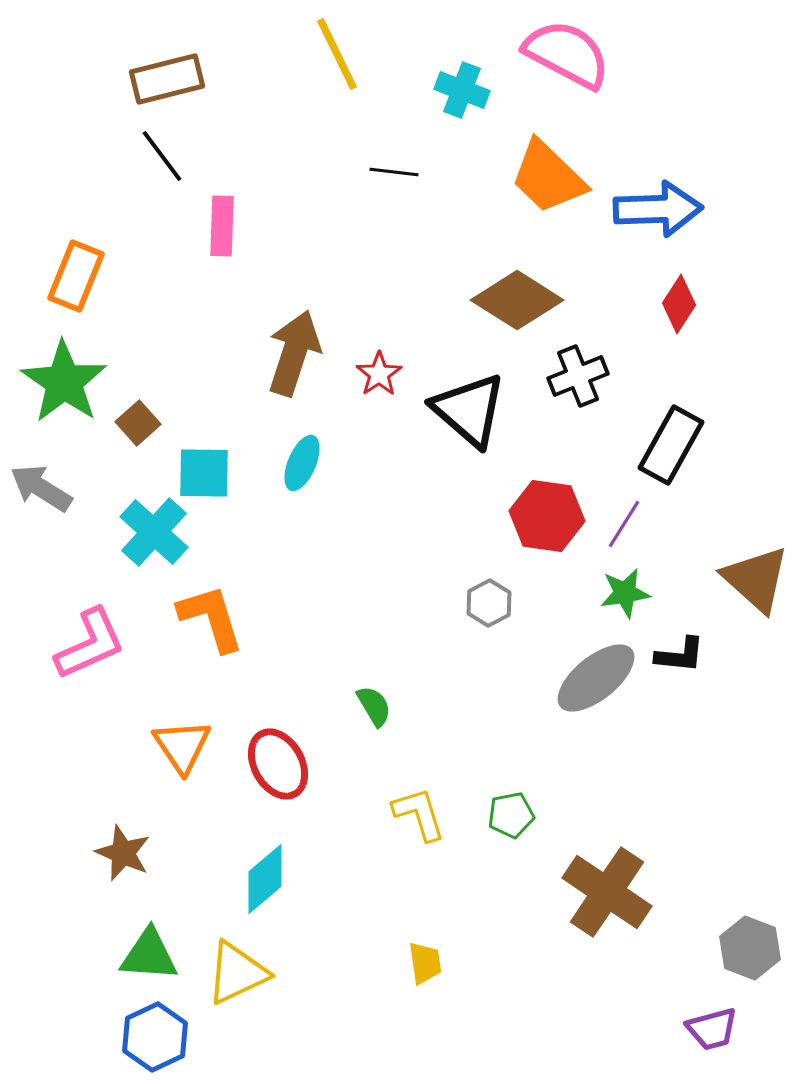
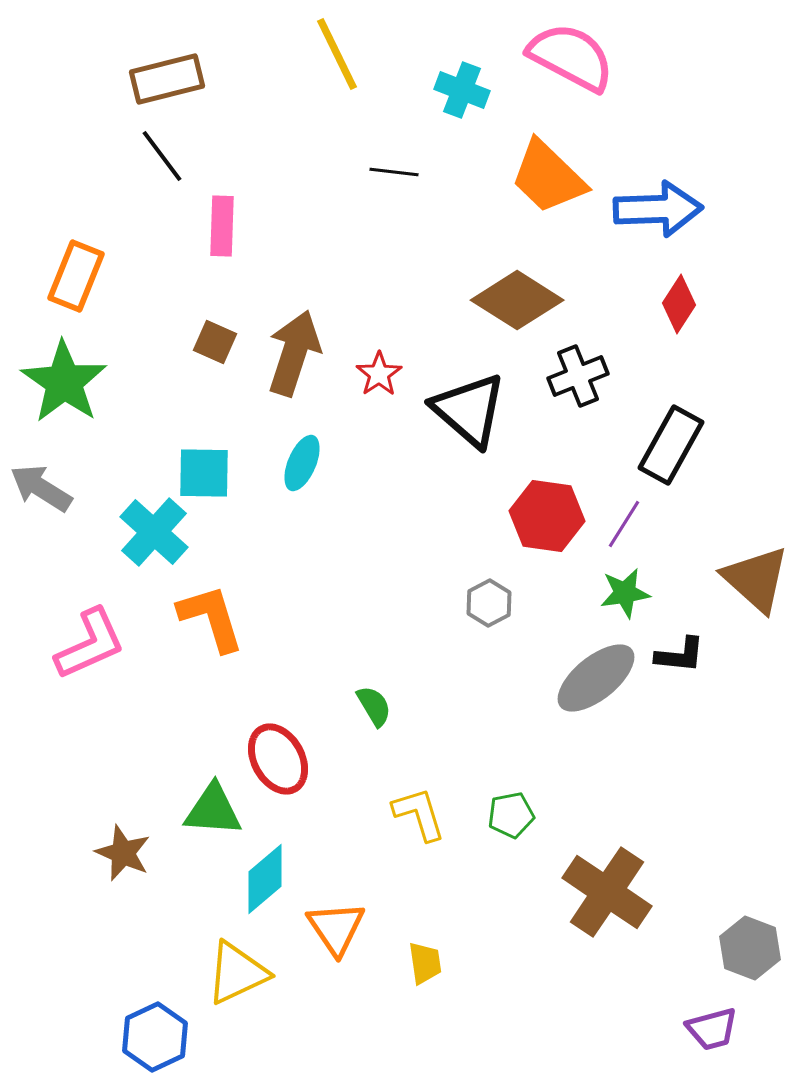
pink semicircle at (567, 54): moved 4 px right, 3 px down
brown square at (138, 423): moved 77 px right, 81 px up; rotated 24 degrees counterclockwise
orange triangle at (182, 746): moved 154 px right, 182 px down
red ellipse at (278, 764): moved 5 px up
green triangle at (149, 955): moved 64 px right, 145 px up
